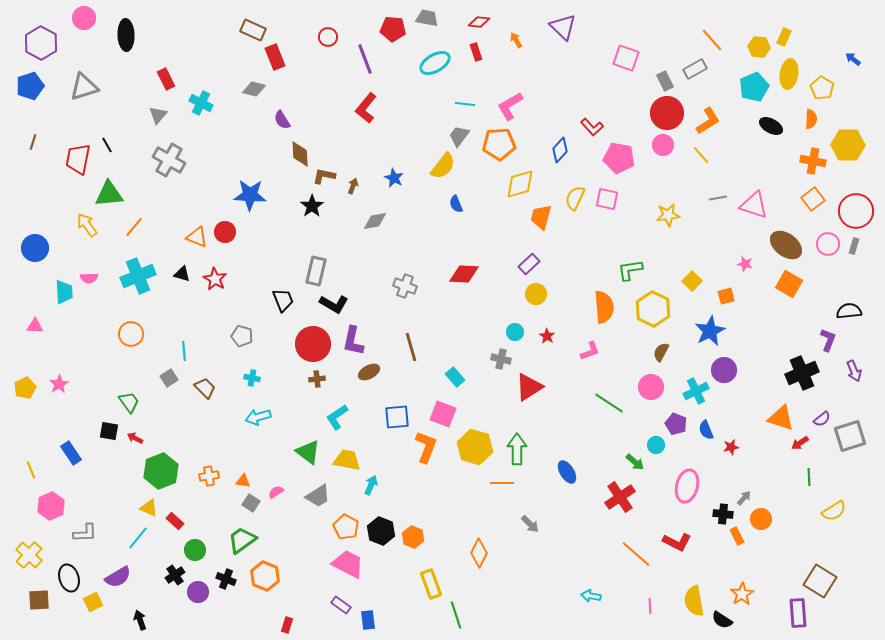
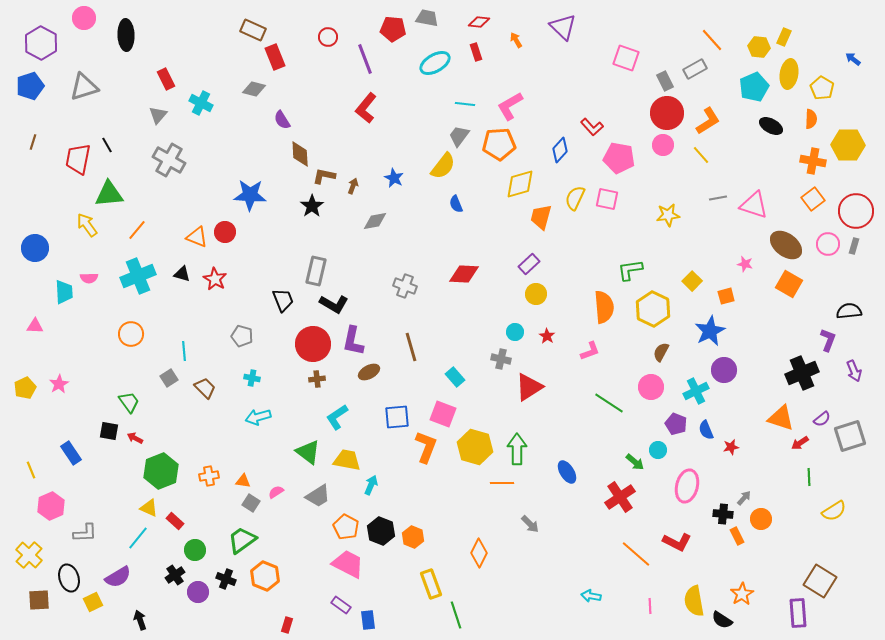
orange line at (134, 227): moved 3 px right, 3 px down
cyan circle at (656, 445): moved 2 px right, 5 px down
